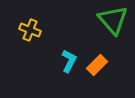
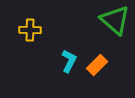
green triangle: moved 2 px right; rotated 8 degrees counterclockwise
yellow cross: rotated 20 degrees counterclockwise
